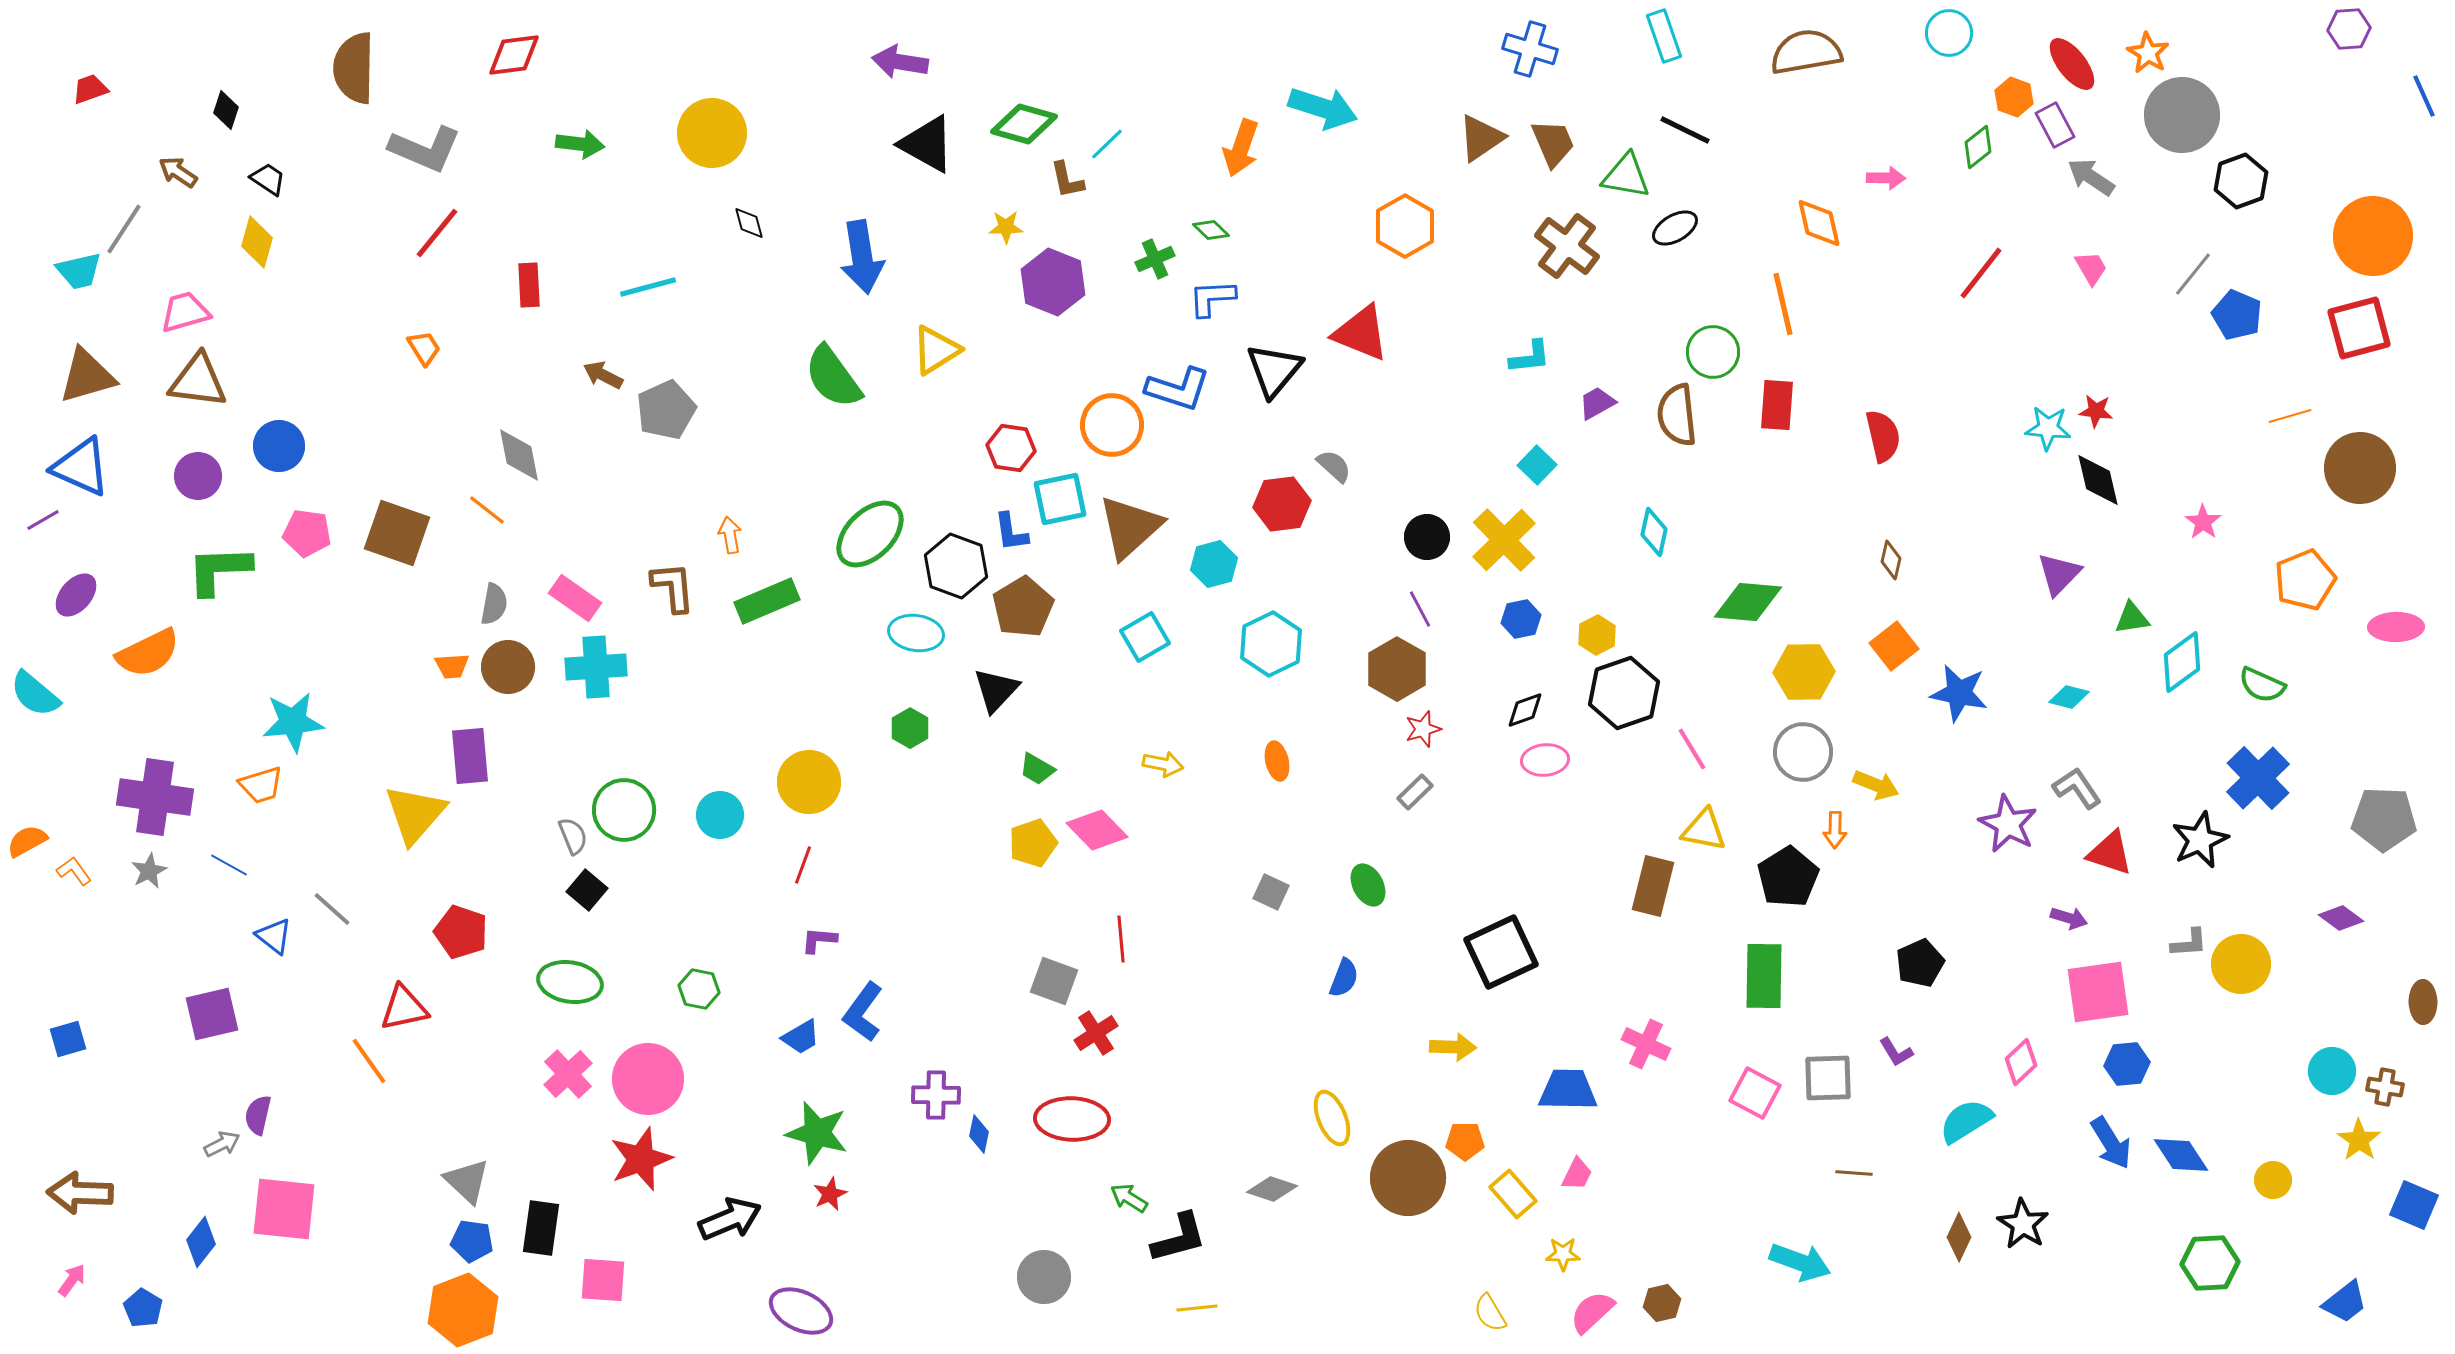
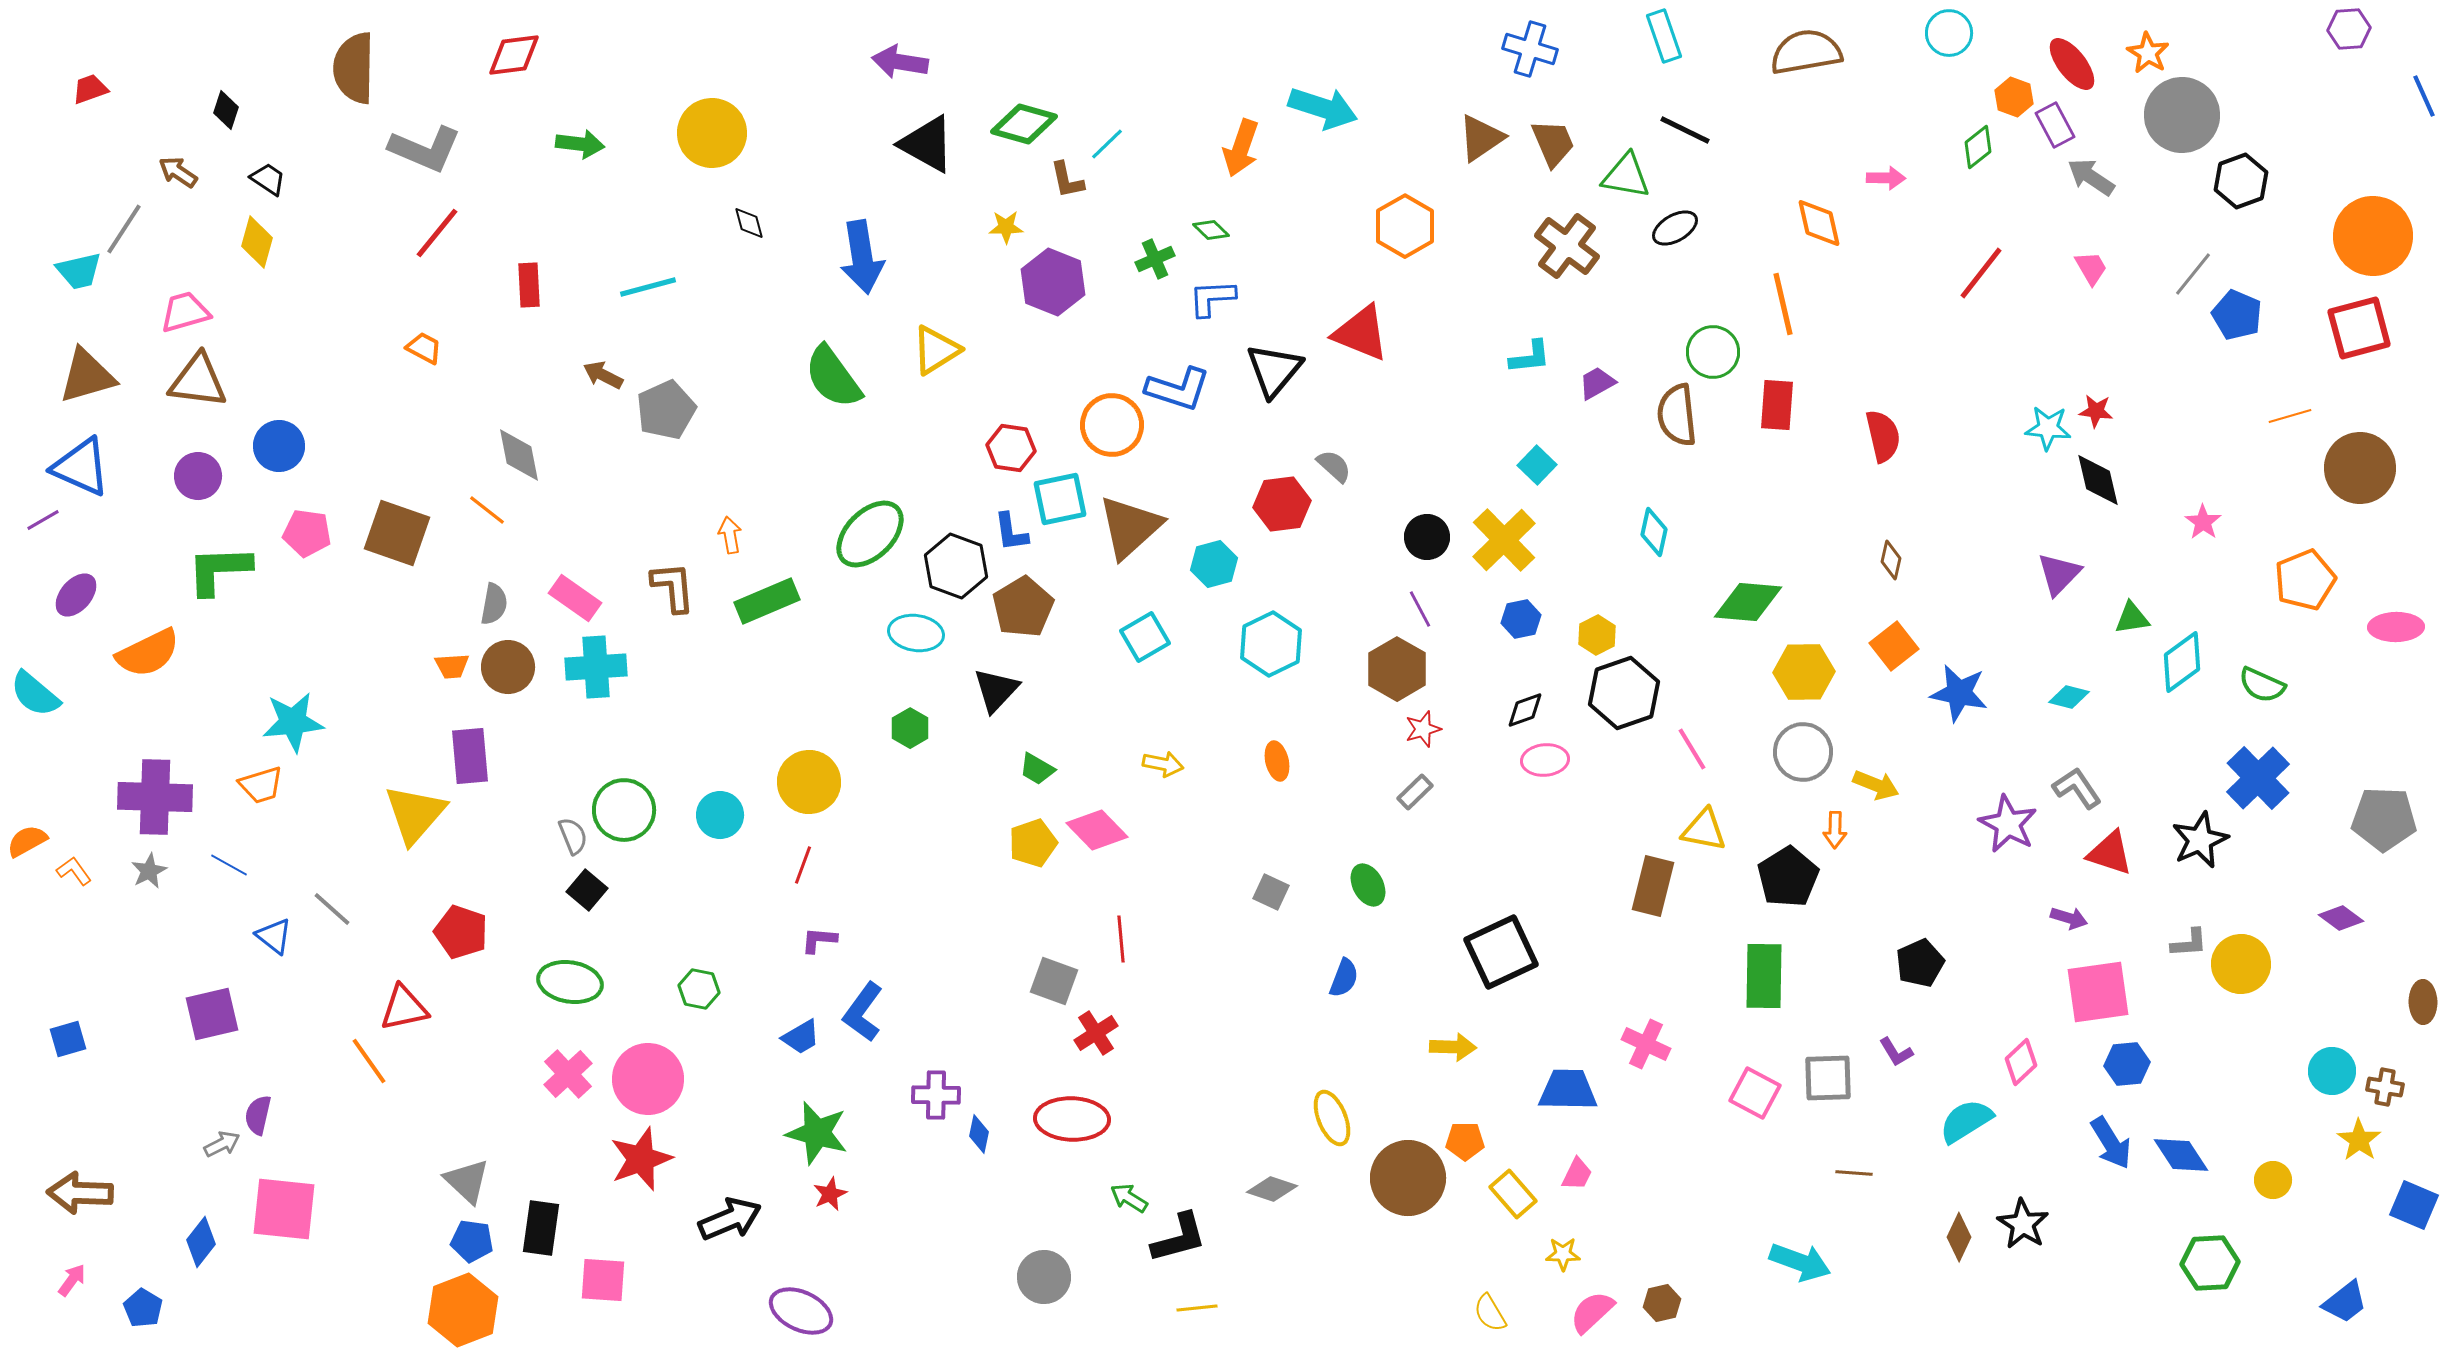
orange trapezoid at (424, 348): rotated 30 degrees counterclockwise
purple trapezoid at (1597, 403): moved 20 px up
purple cross at (155, 797): rotated 6 degrees counterclockwise
